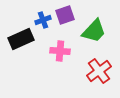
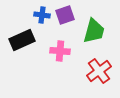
blue cross: moved 1 px left, 5 px up; rotated 28 degrees clockwise
green trapezoid: rotated 28 degrees counterclockwise
black rectangle: moved 1 px right, 1 px down
